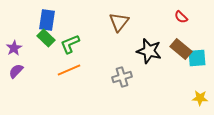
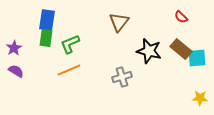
green rectangle: rotated 54 degrees clockwise
purple semicircle: rotated 77 degrees clockwise
